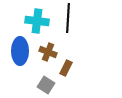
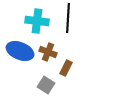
blue ellipse: rotated 68 degrees counterclockwise
